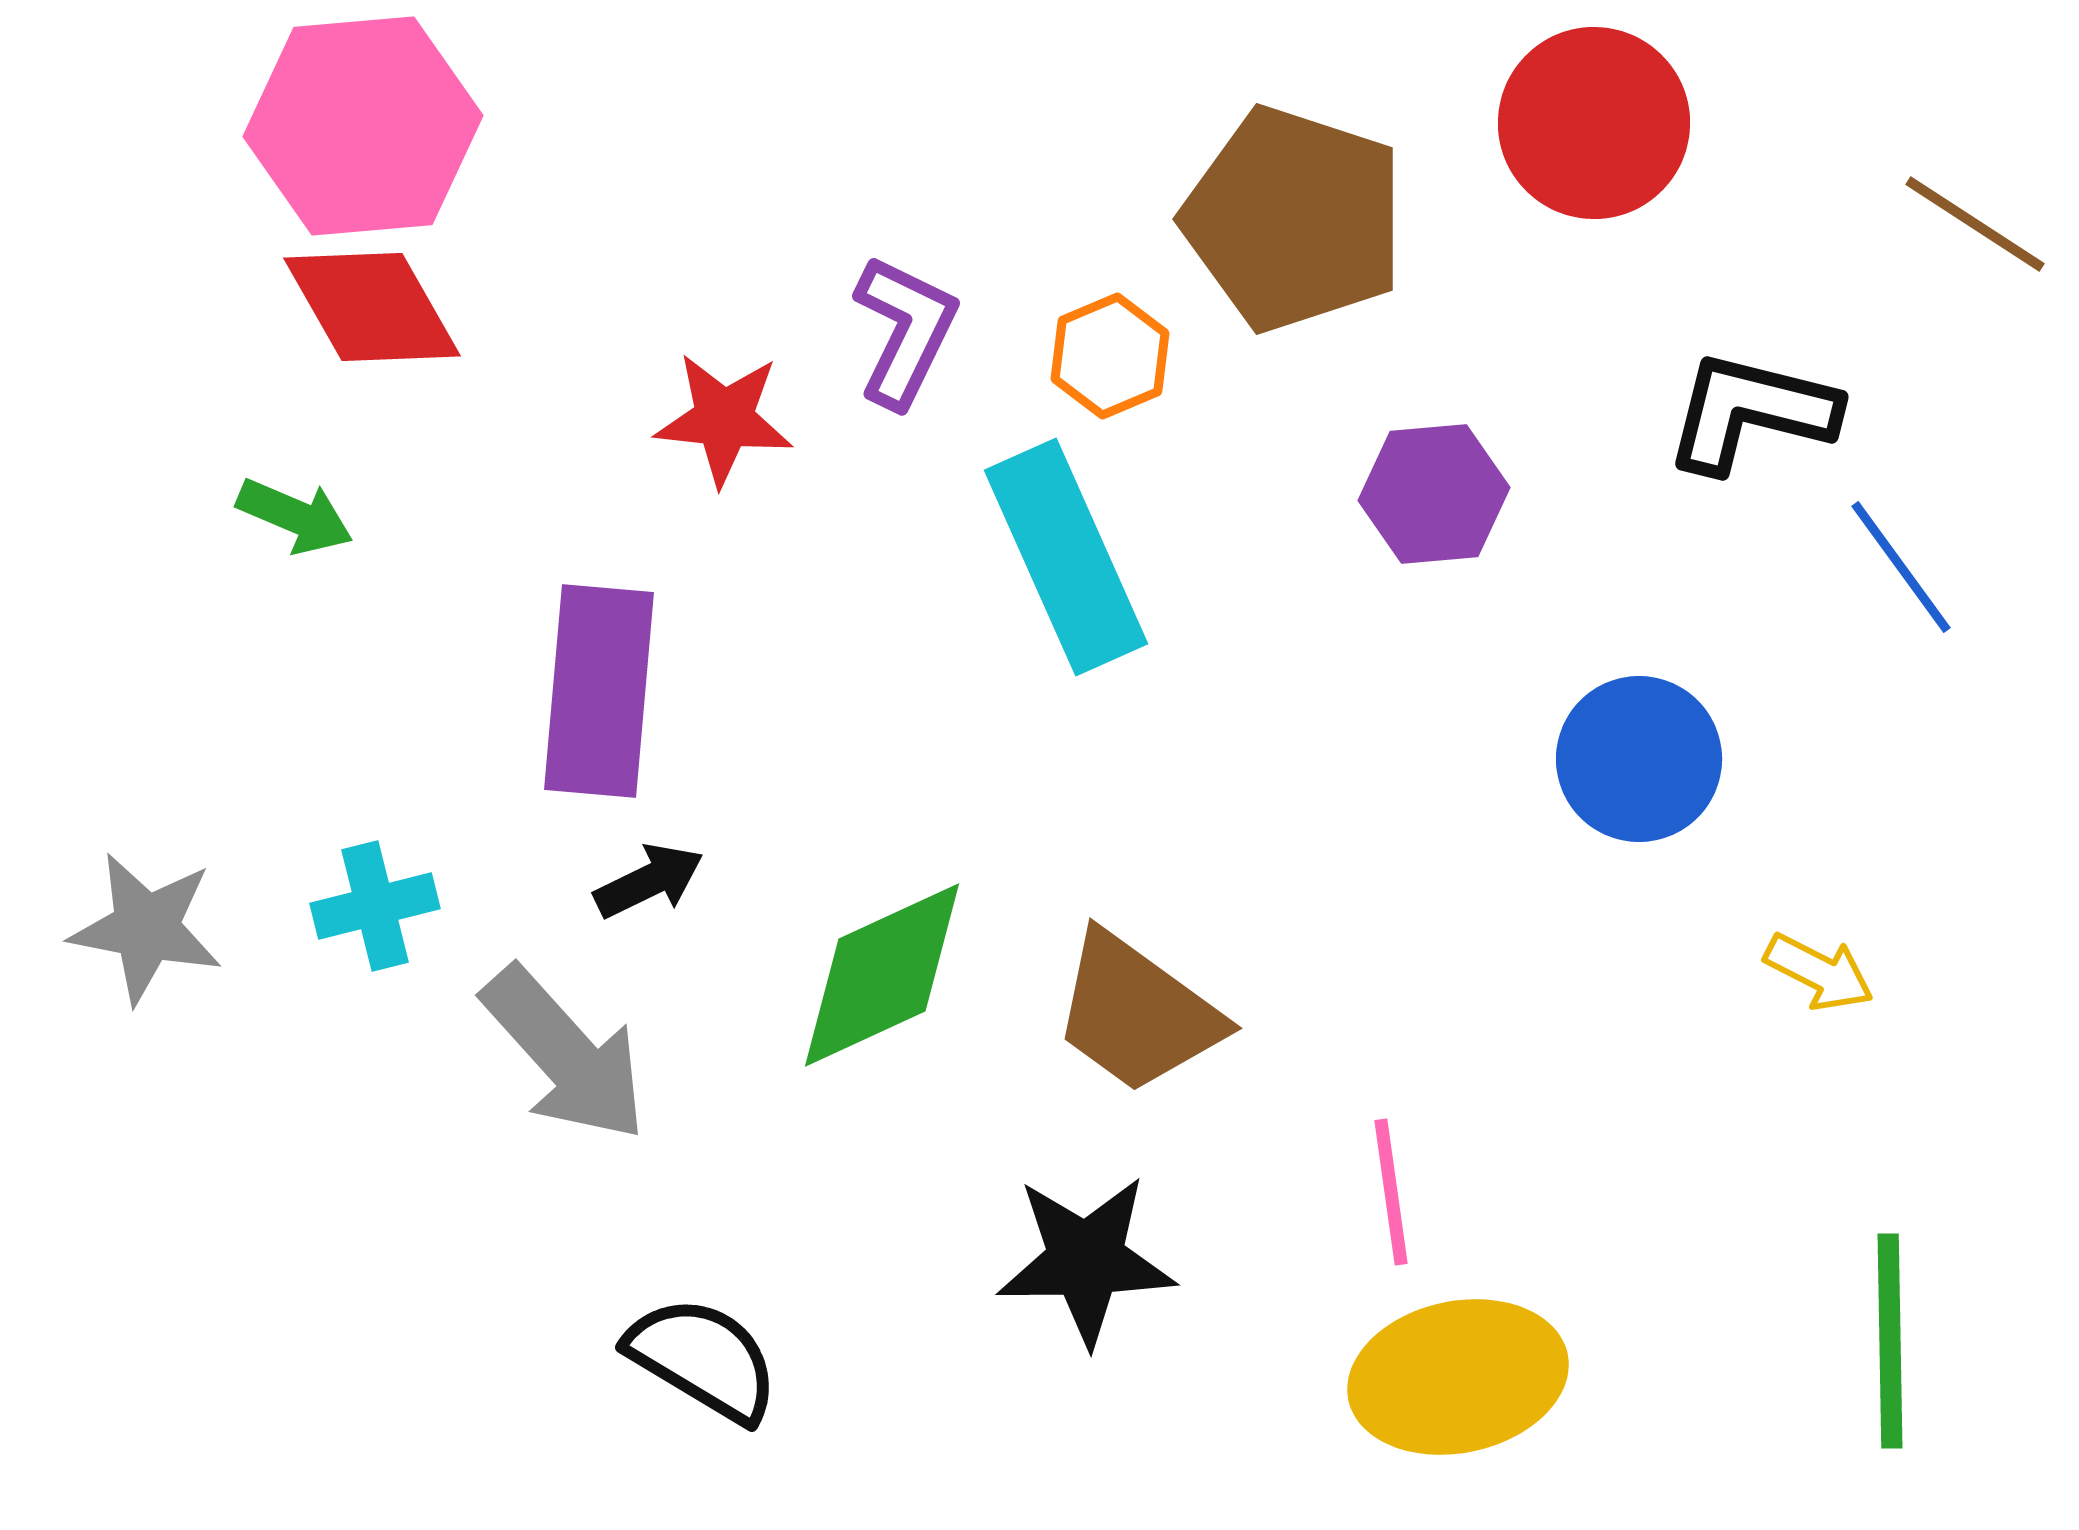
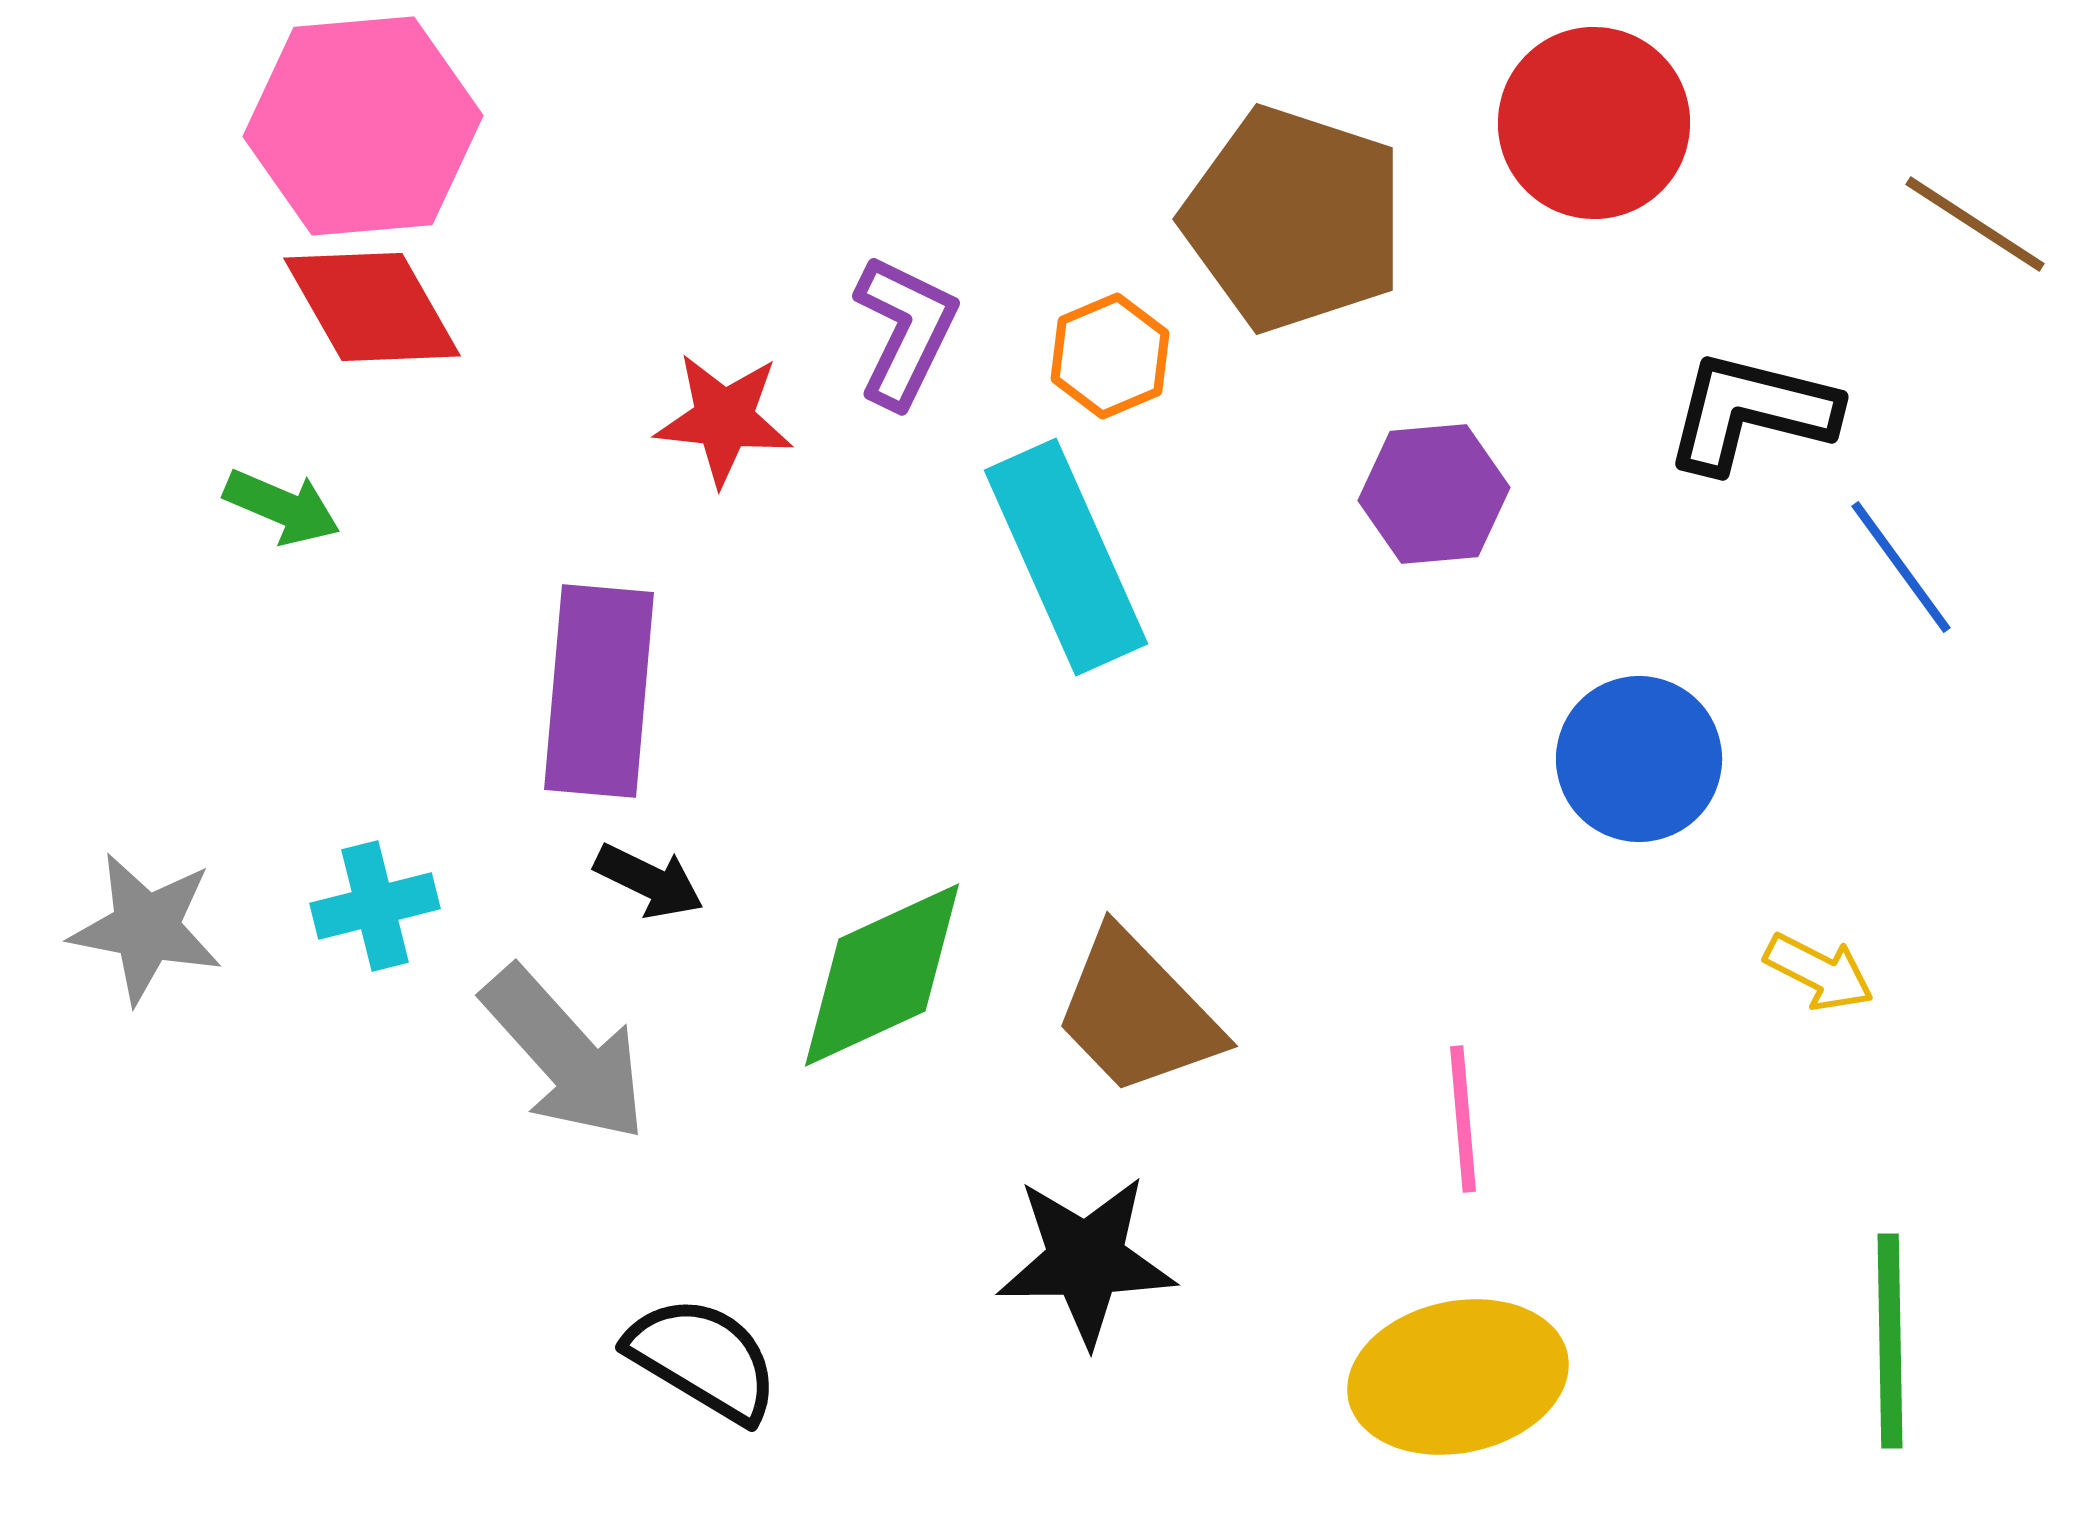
green arrow: moved 13 px left, 9 px up
black arrow: rotated 52 degrees clockwise
brown trapezoid: rotated 10 degrees clockwise
pink line: moved 72 px right, 73 px up; rotated 3 degrees clockwise
